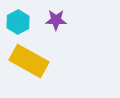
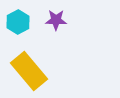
yellow rectangle: moved 10 px down; rotated 21 degrees clockwise
